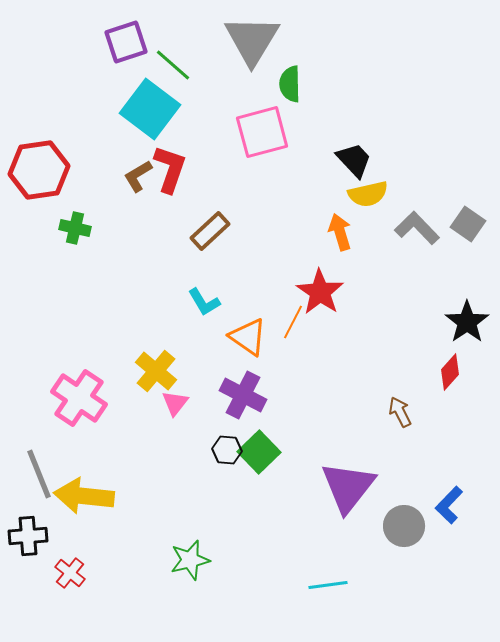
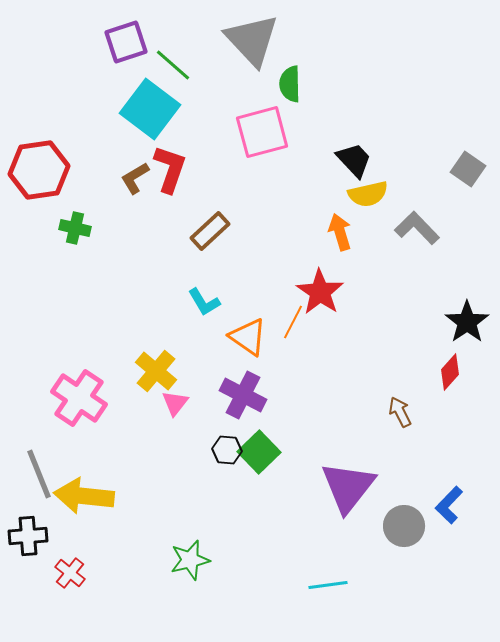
gray triangle: rotated 14 degrees counterclockwise
brown L-shape: moved 3 px left, 2 px down
gray square: moved 55 px up
